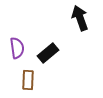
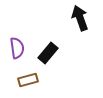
black rectangle: rotated 10 degrees counterclockwise
brown rectangle: rotated 72 degrees clockwise
